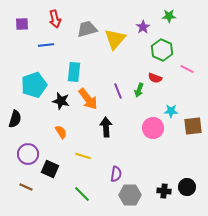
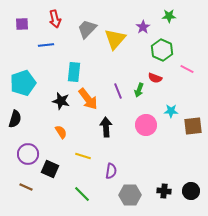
gray trapezoid: rotated 30 degrees counterclockwise
cyan pentagon: moved 11 px left, 2 px up
pink circle: moved 7 px left, 3 px up
purple semicircle: moved 5 px left, 3 px up
black circle: moved 4 px right, 4 px down
